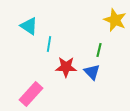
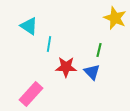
yellow star: moved 2 px up
